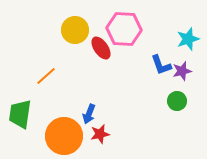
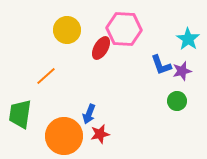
yellow circle: moved 8 px left
cyan star: rotated 20 degrees counterclockwise
red ellipse: rotated 65 degrees clockwise
